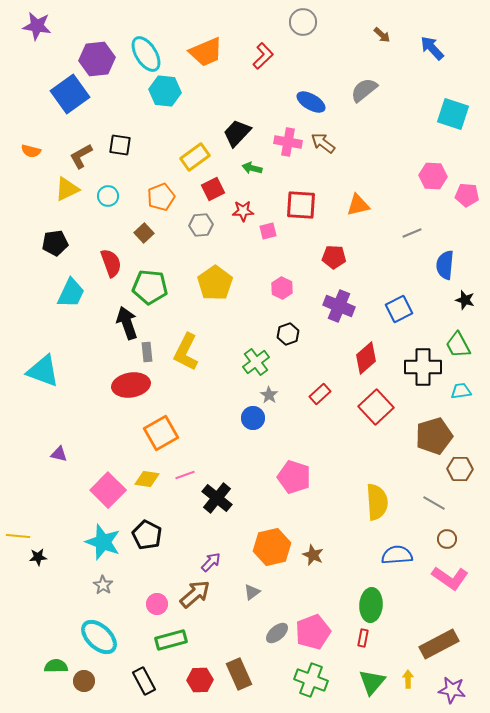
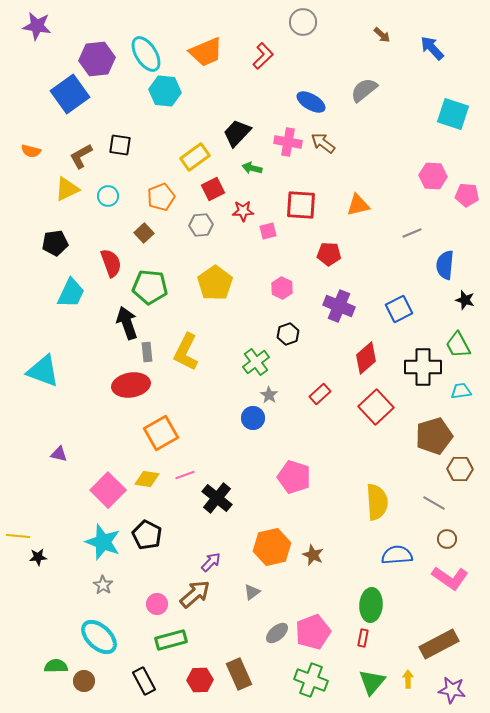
red pentagon at (334, 257): moved 5 px left, 3 px up
